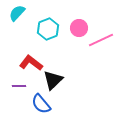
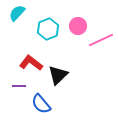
pink circle: moved 1 px left, 2 px up
black triangle: moved 5 px right, 5 px up
